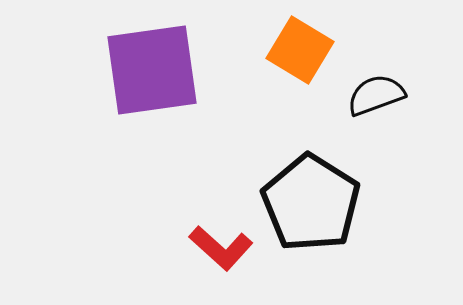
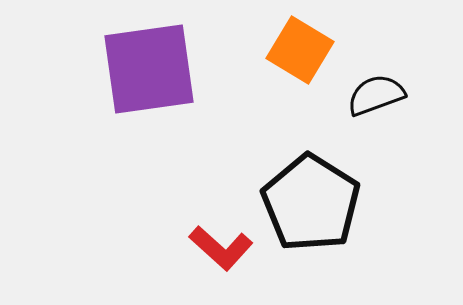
purple square: moved 3 px left, 1 px up
